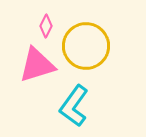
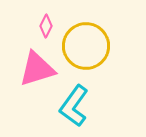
pink triangle: moved 4 px down
